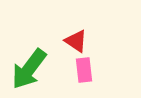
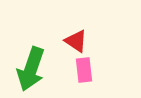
green arrow: moved 2 px right; rotated 18 degrees counterclockwise
